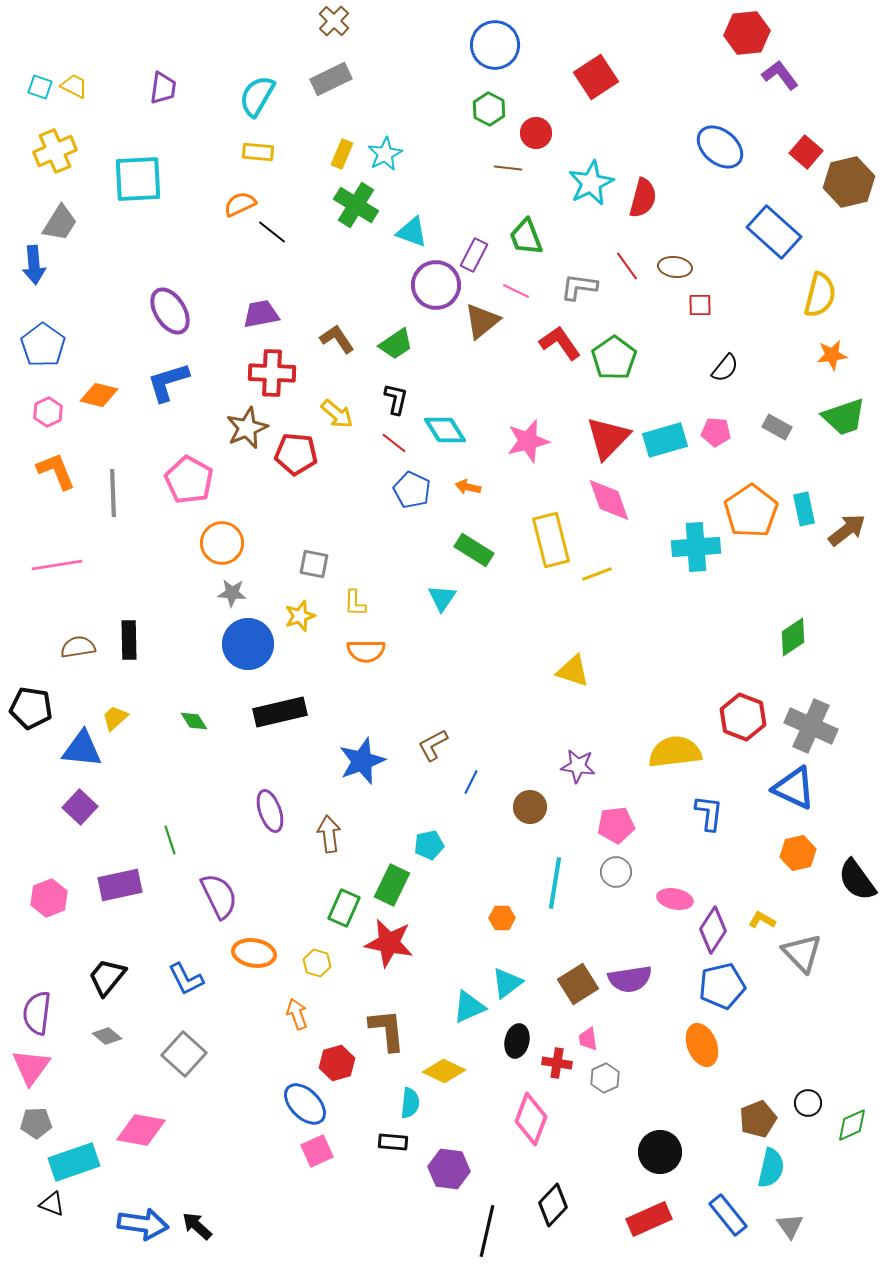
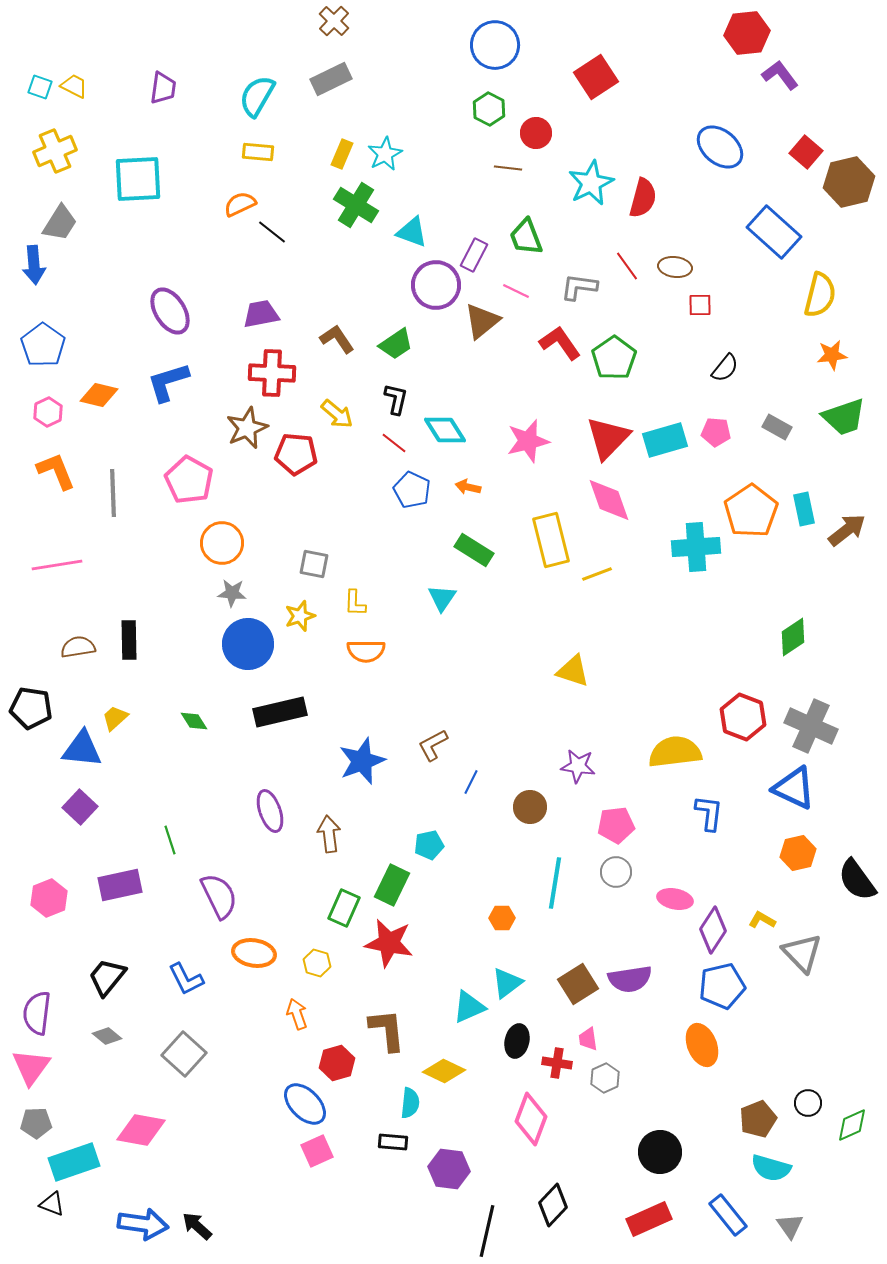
cyan semicircle at (771, 1168): rotated 93 degrees clockwise
